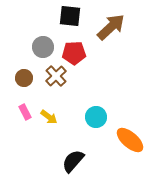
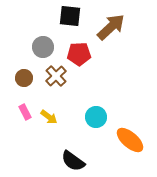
red pentagon: moved 5 px right, 1 px down
black semicircle: rotated 95 degrees counterclockwise
